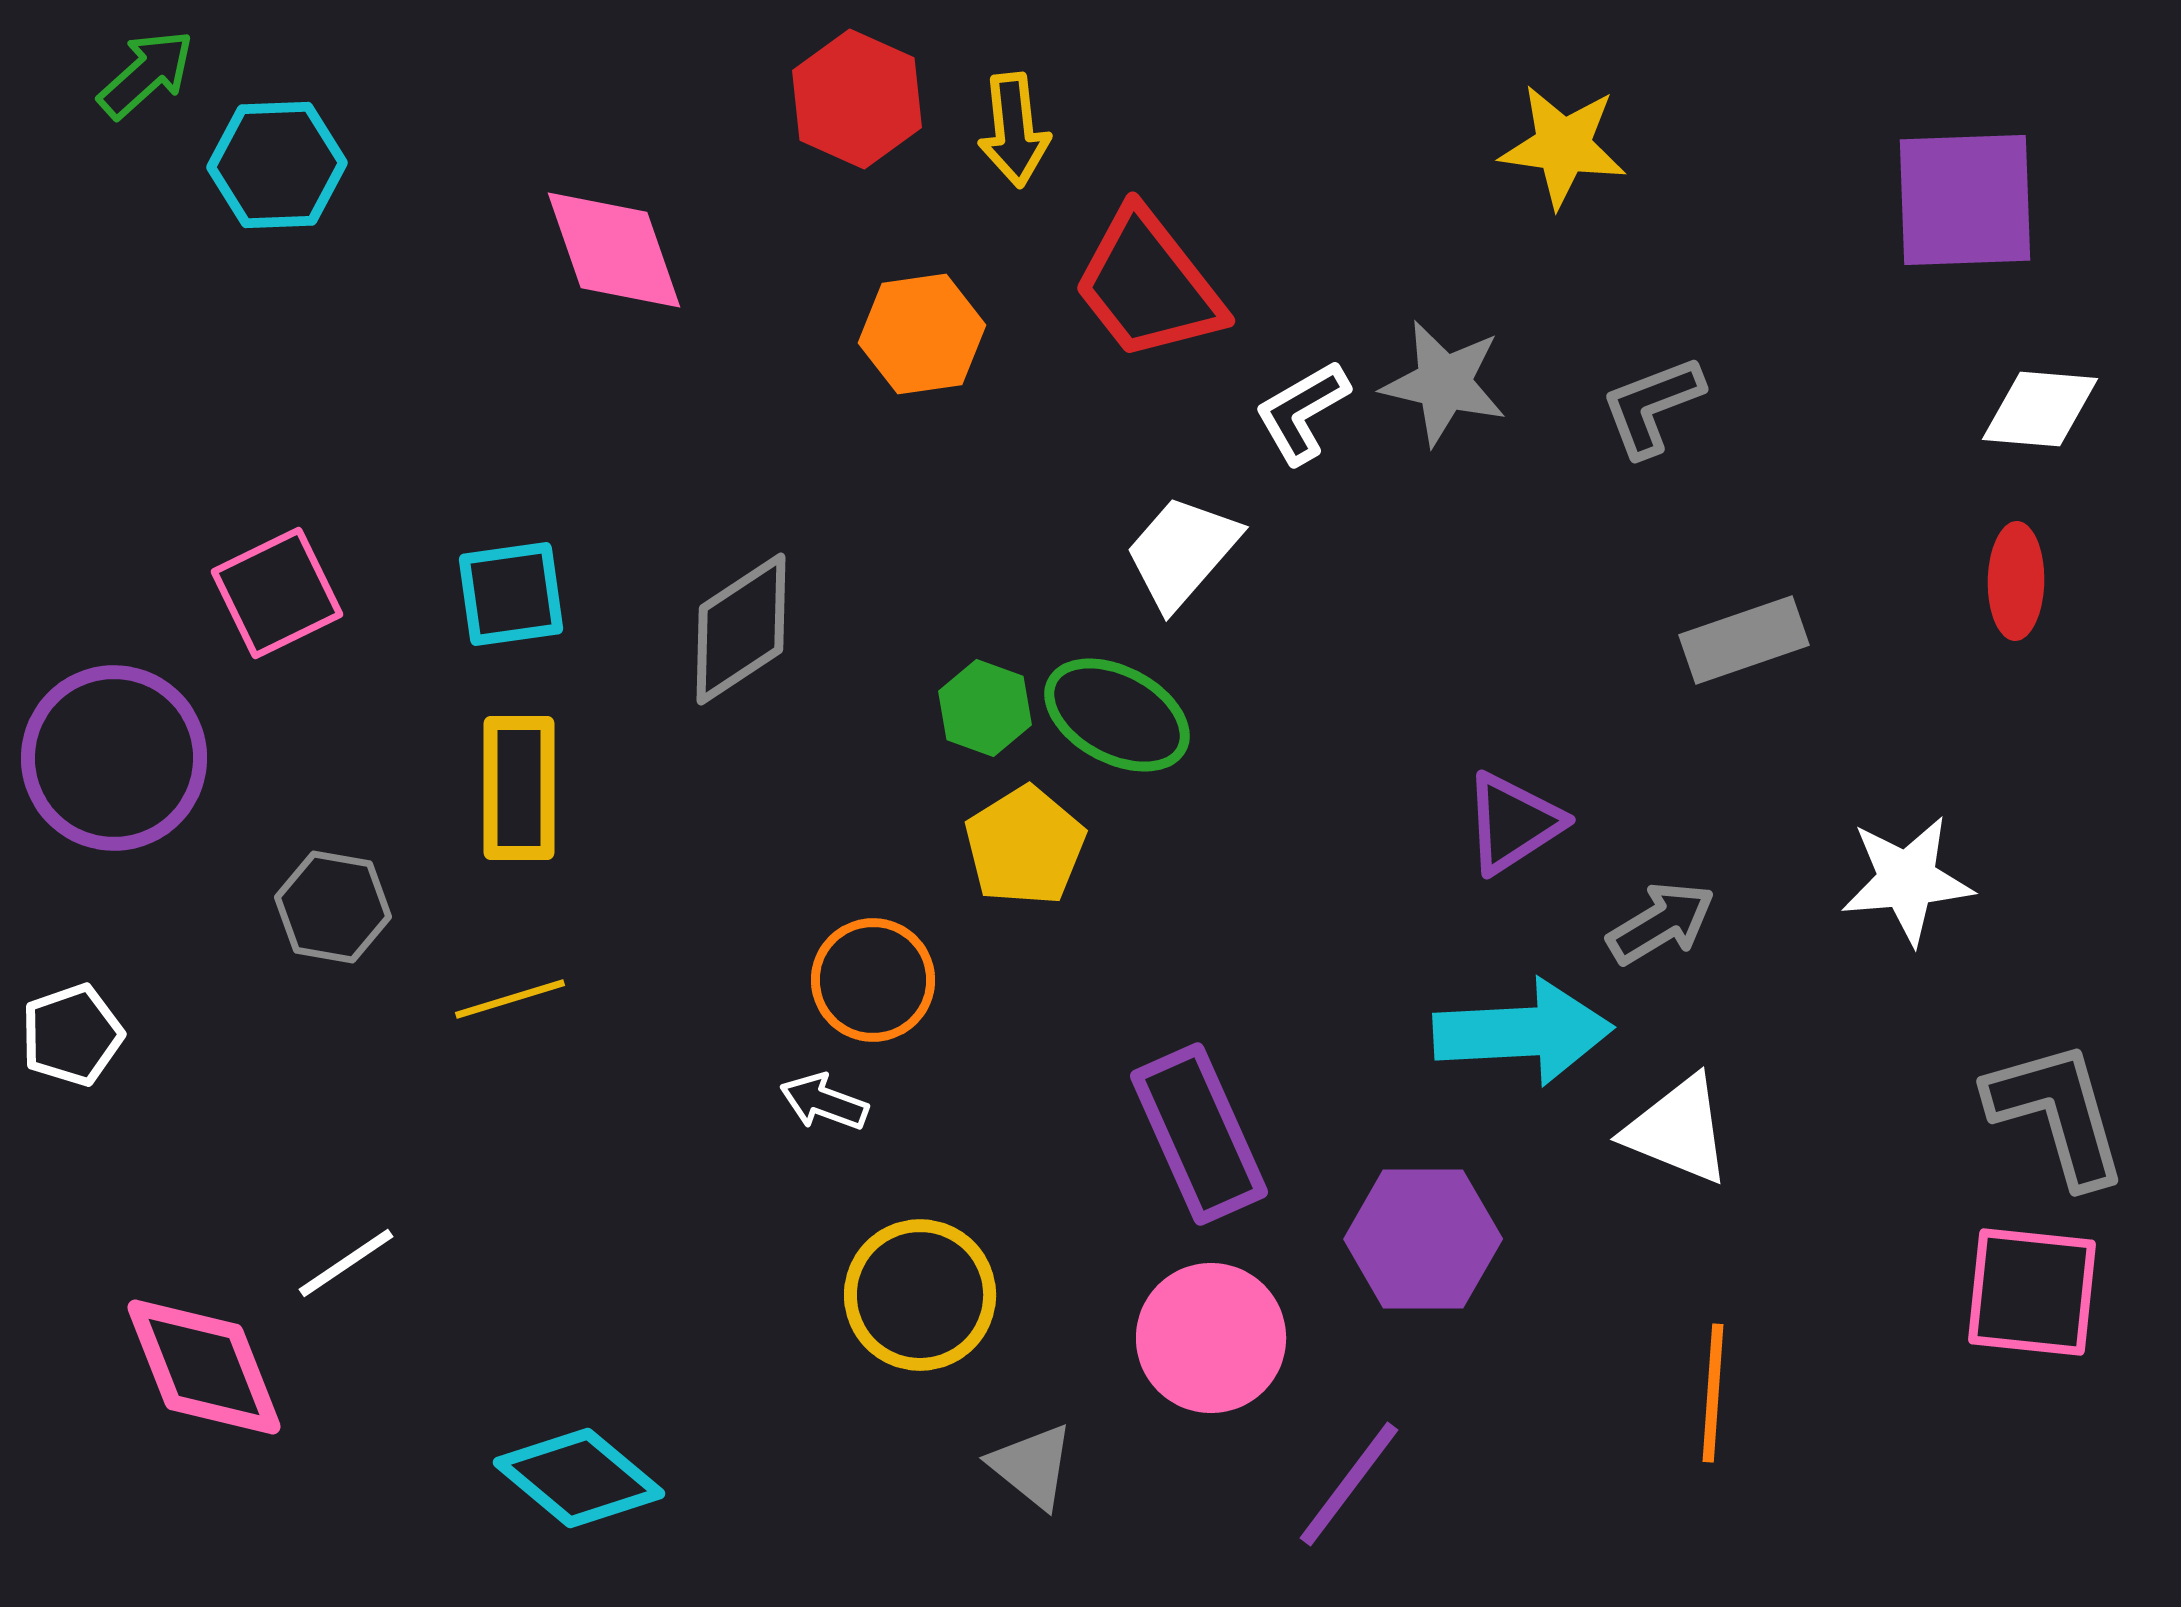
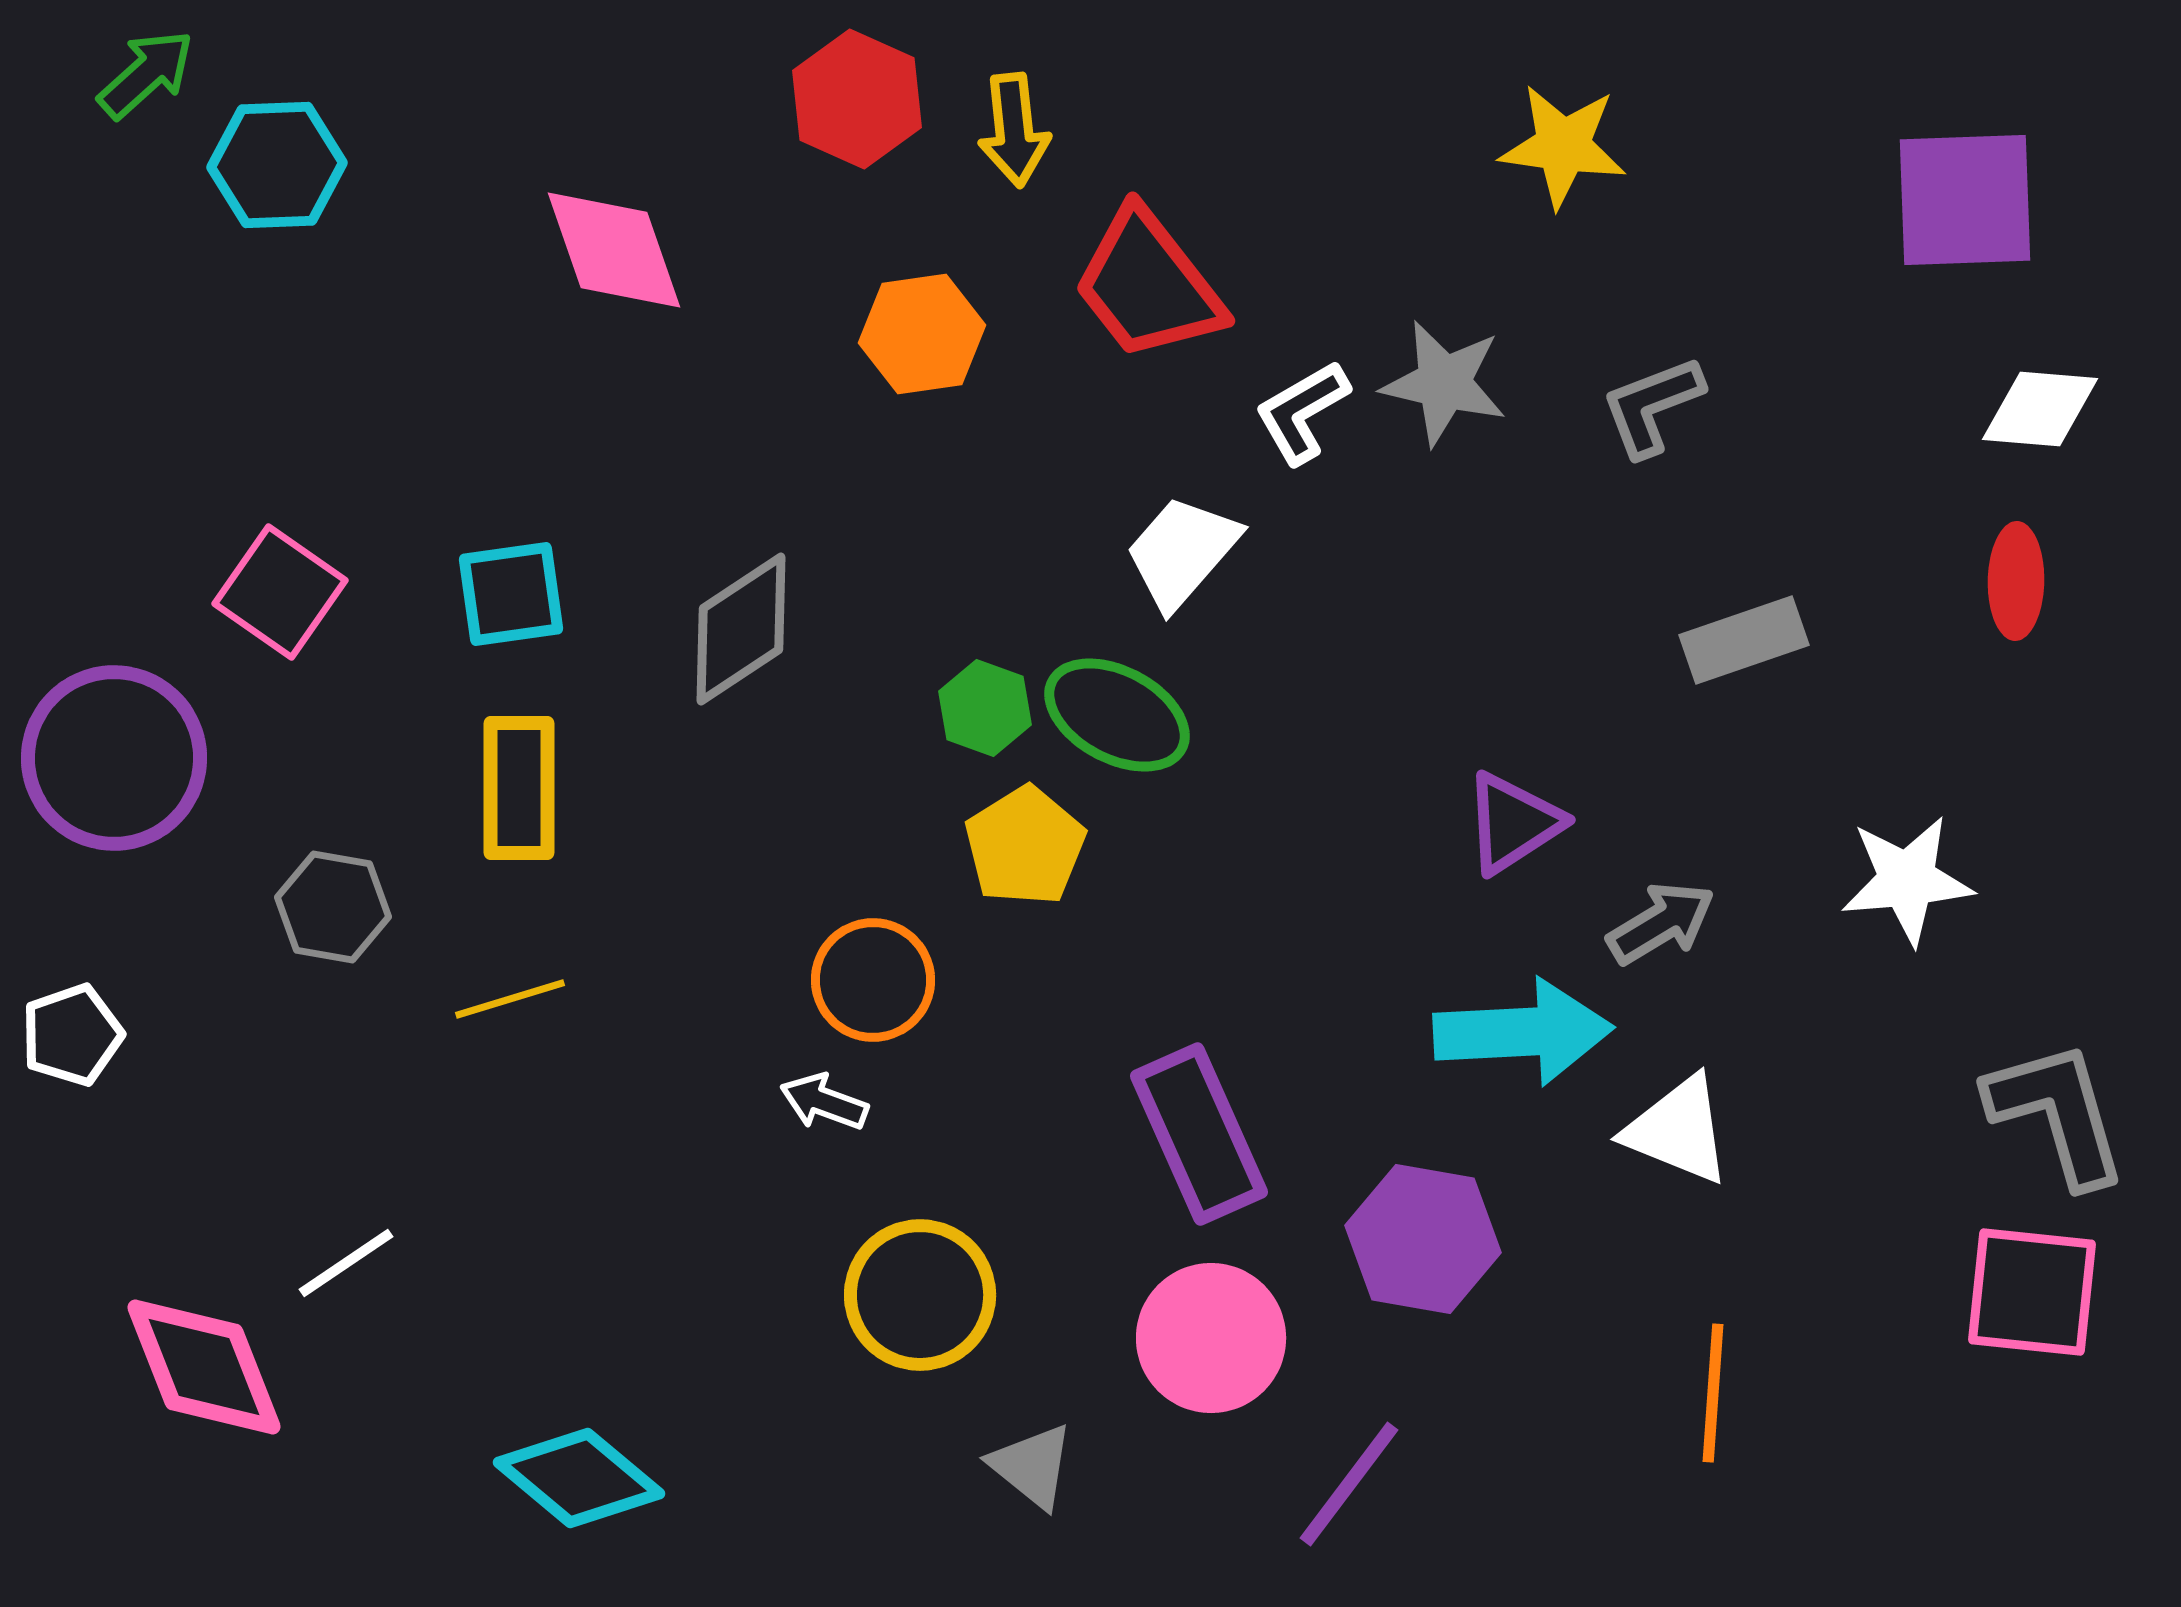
pink square at (277, 593): moved 3 px right, 1 px up; rotated 29 degrees counterclockwise
purple hexagon at (1423, 1239): rotated 10 degrees clockwise
